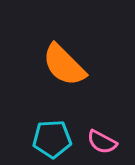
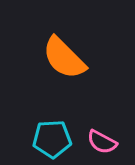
orange semicircle: moved 7 px up
